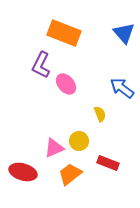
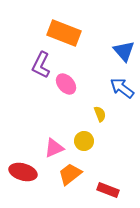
blue triangle: moved 18 px down
yellow circle: moved 5 px right
red rectangle: moved 27 px down
